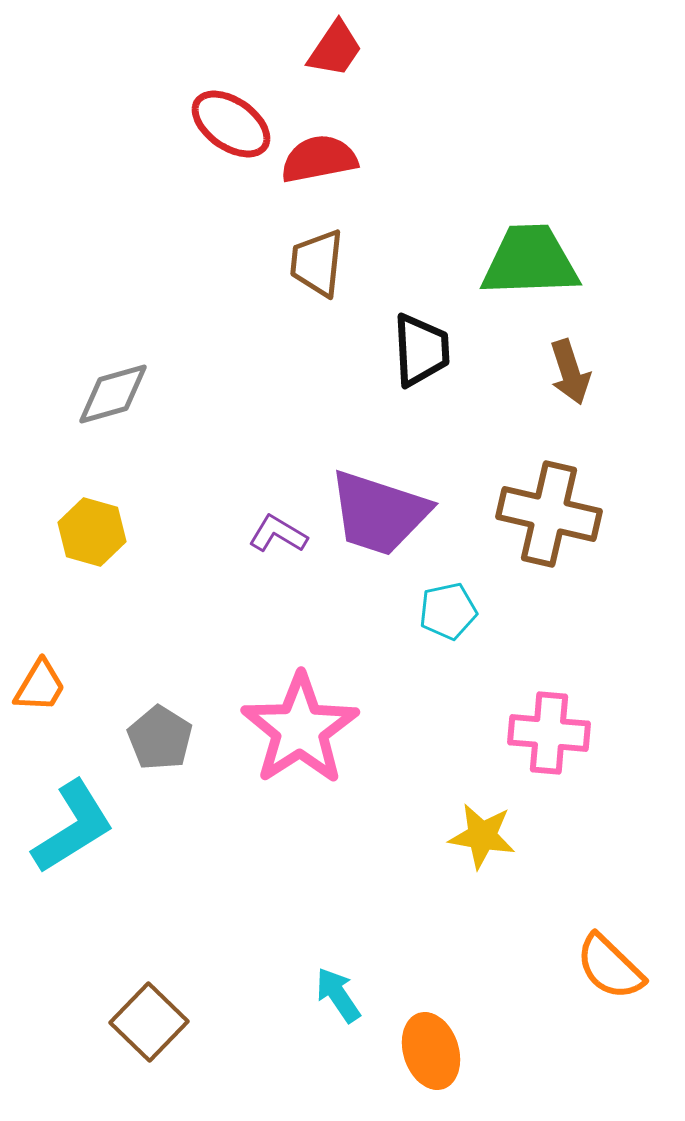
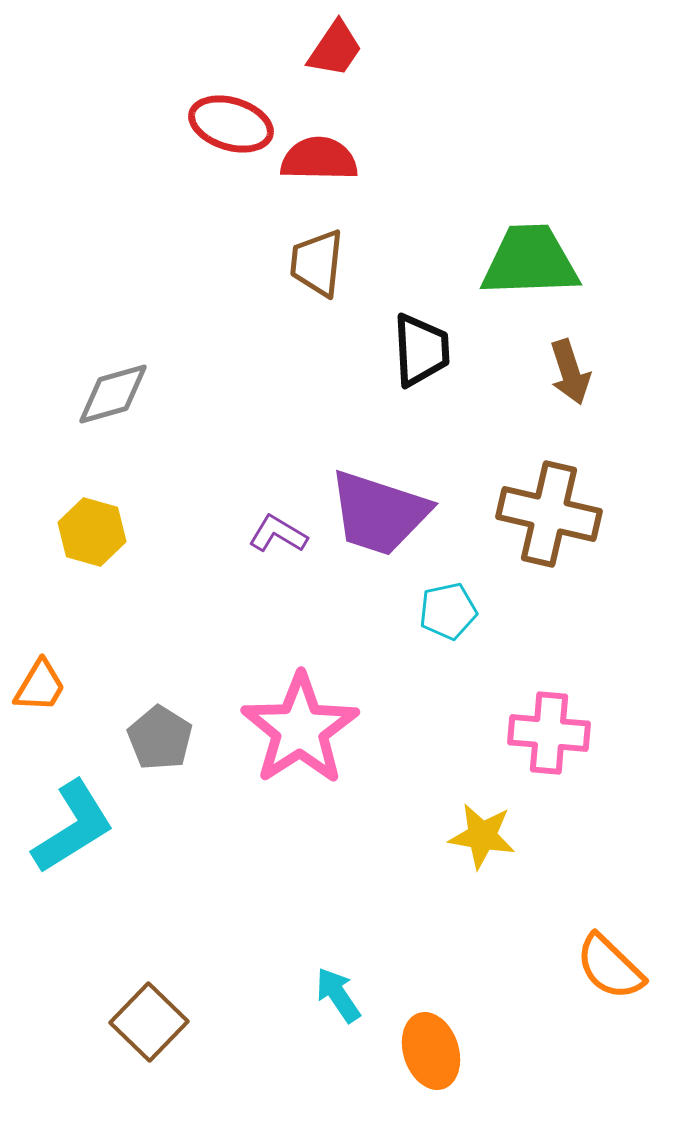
red ellipse: rotated 18 degrees counterclockwise
red semicircle: rotated 12 degrees clockwise
